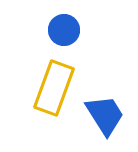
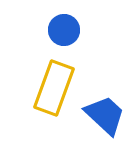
blue trapezoid: rotated 15 degrees counterclockwise
